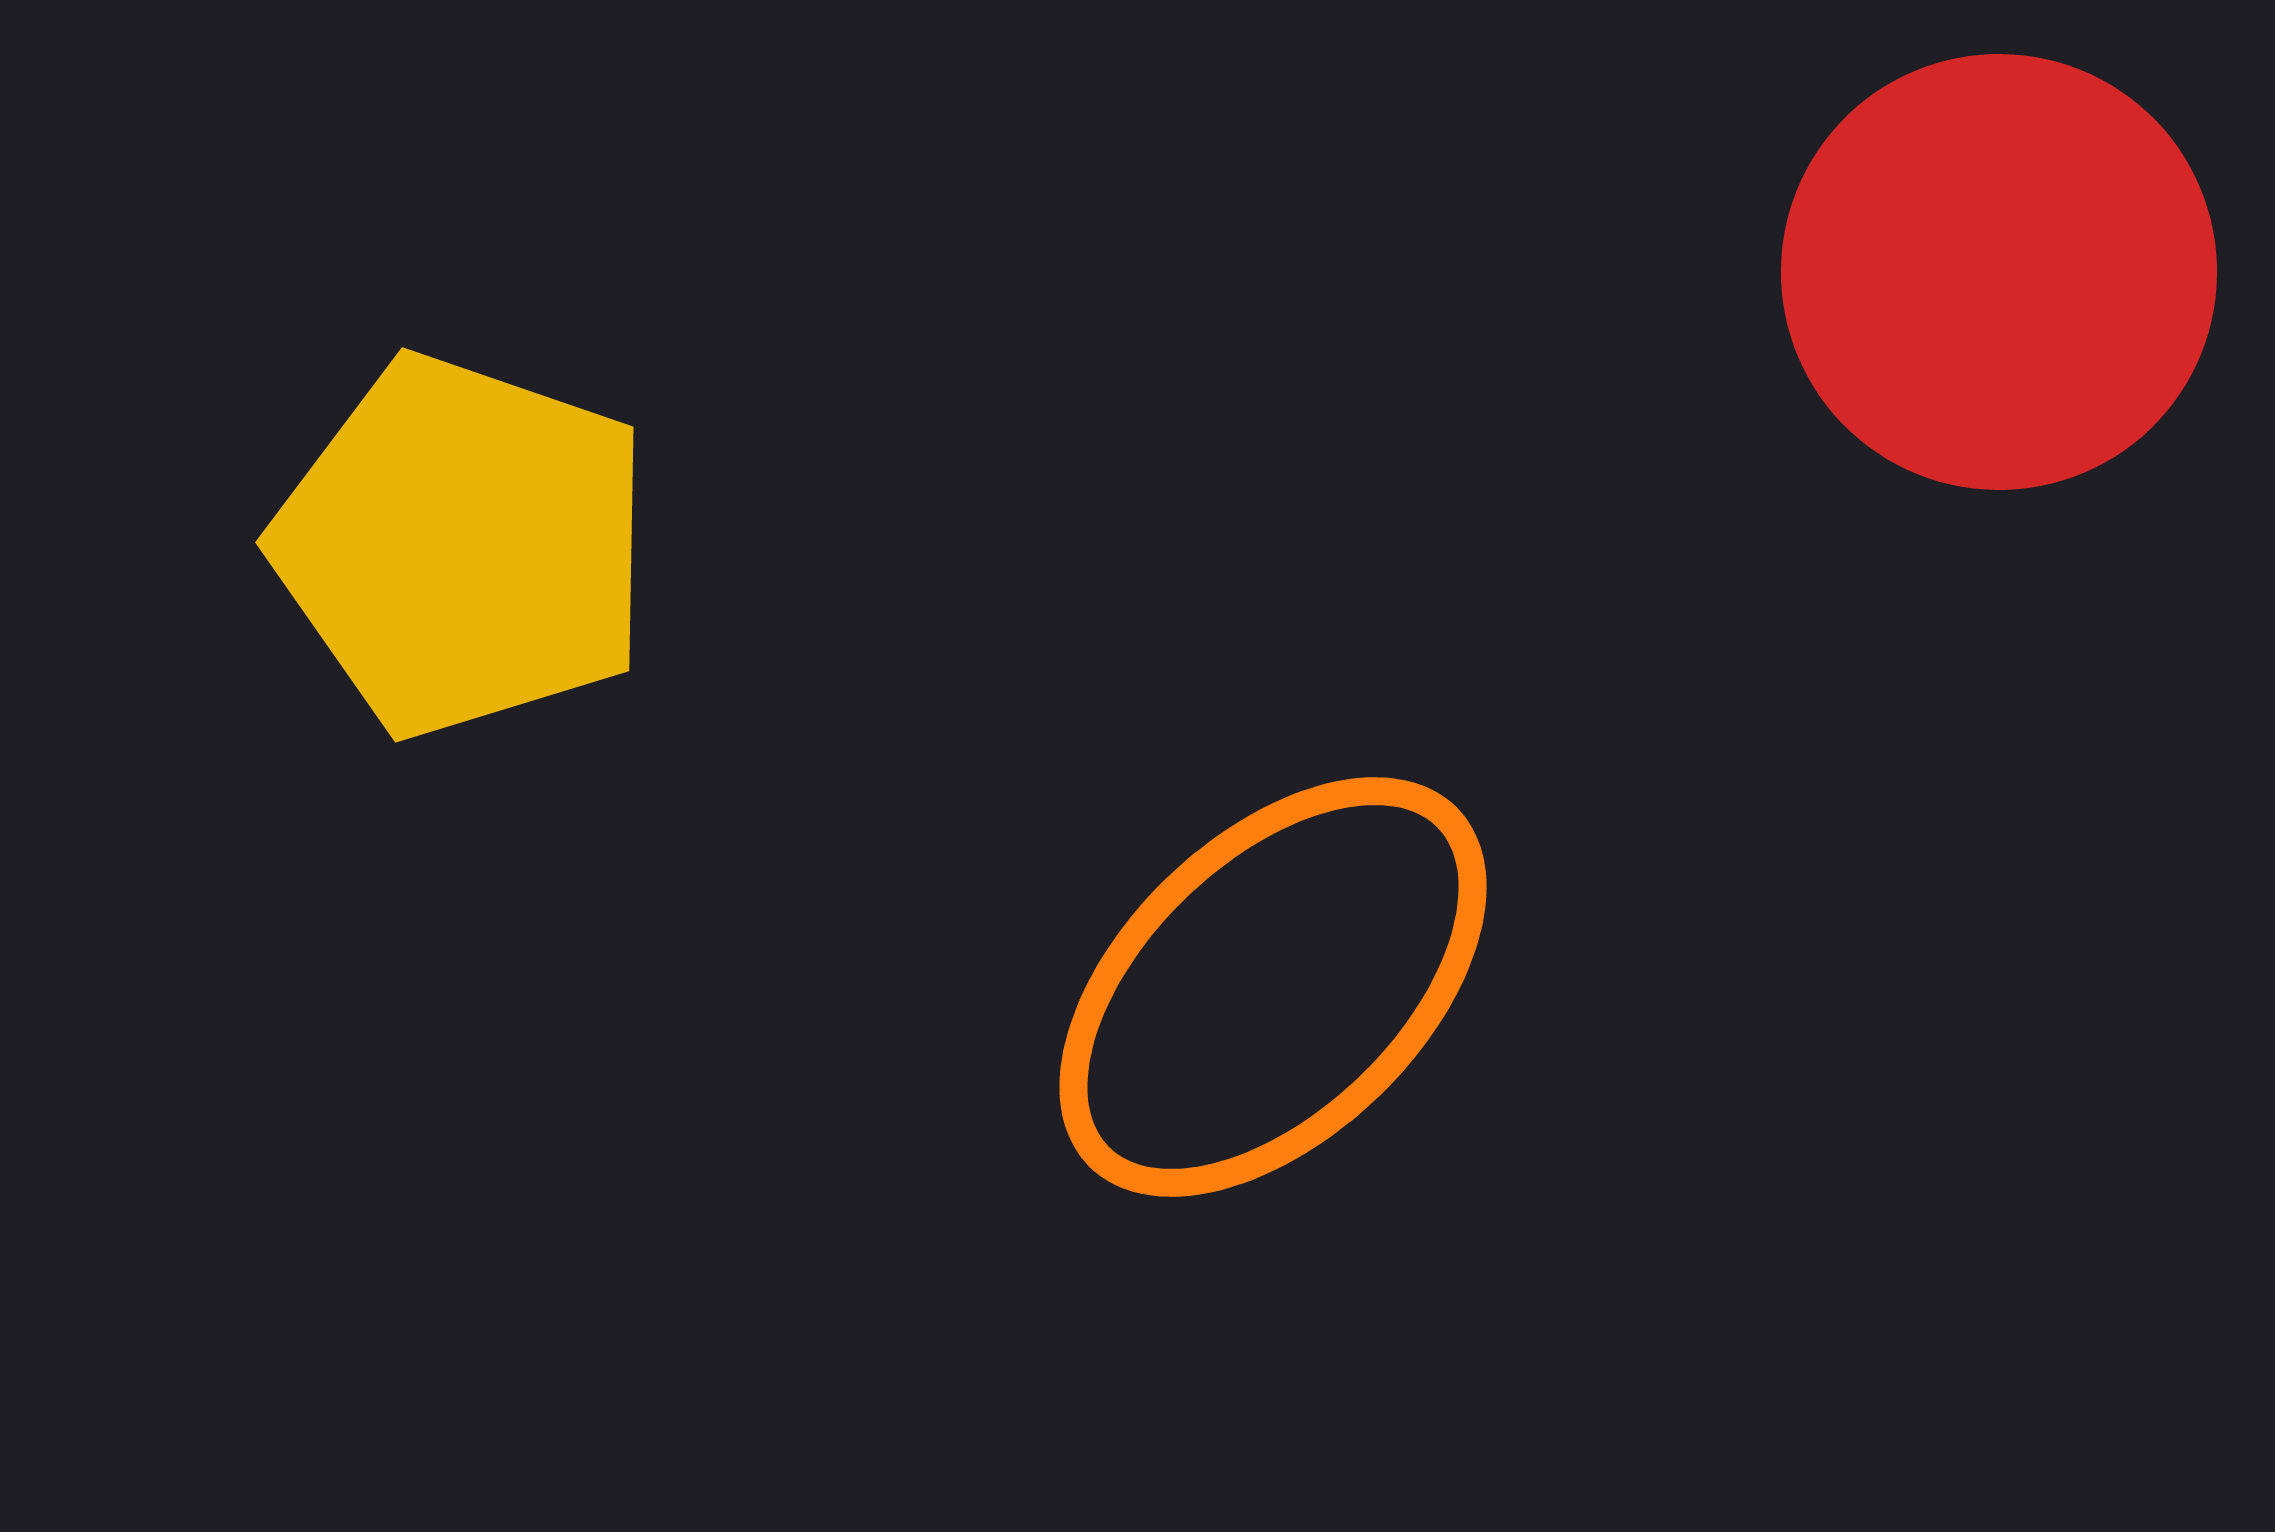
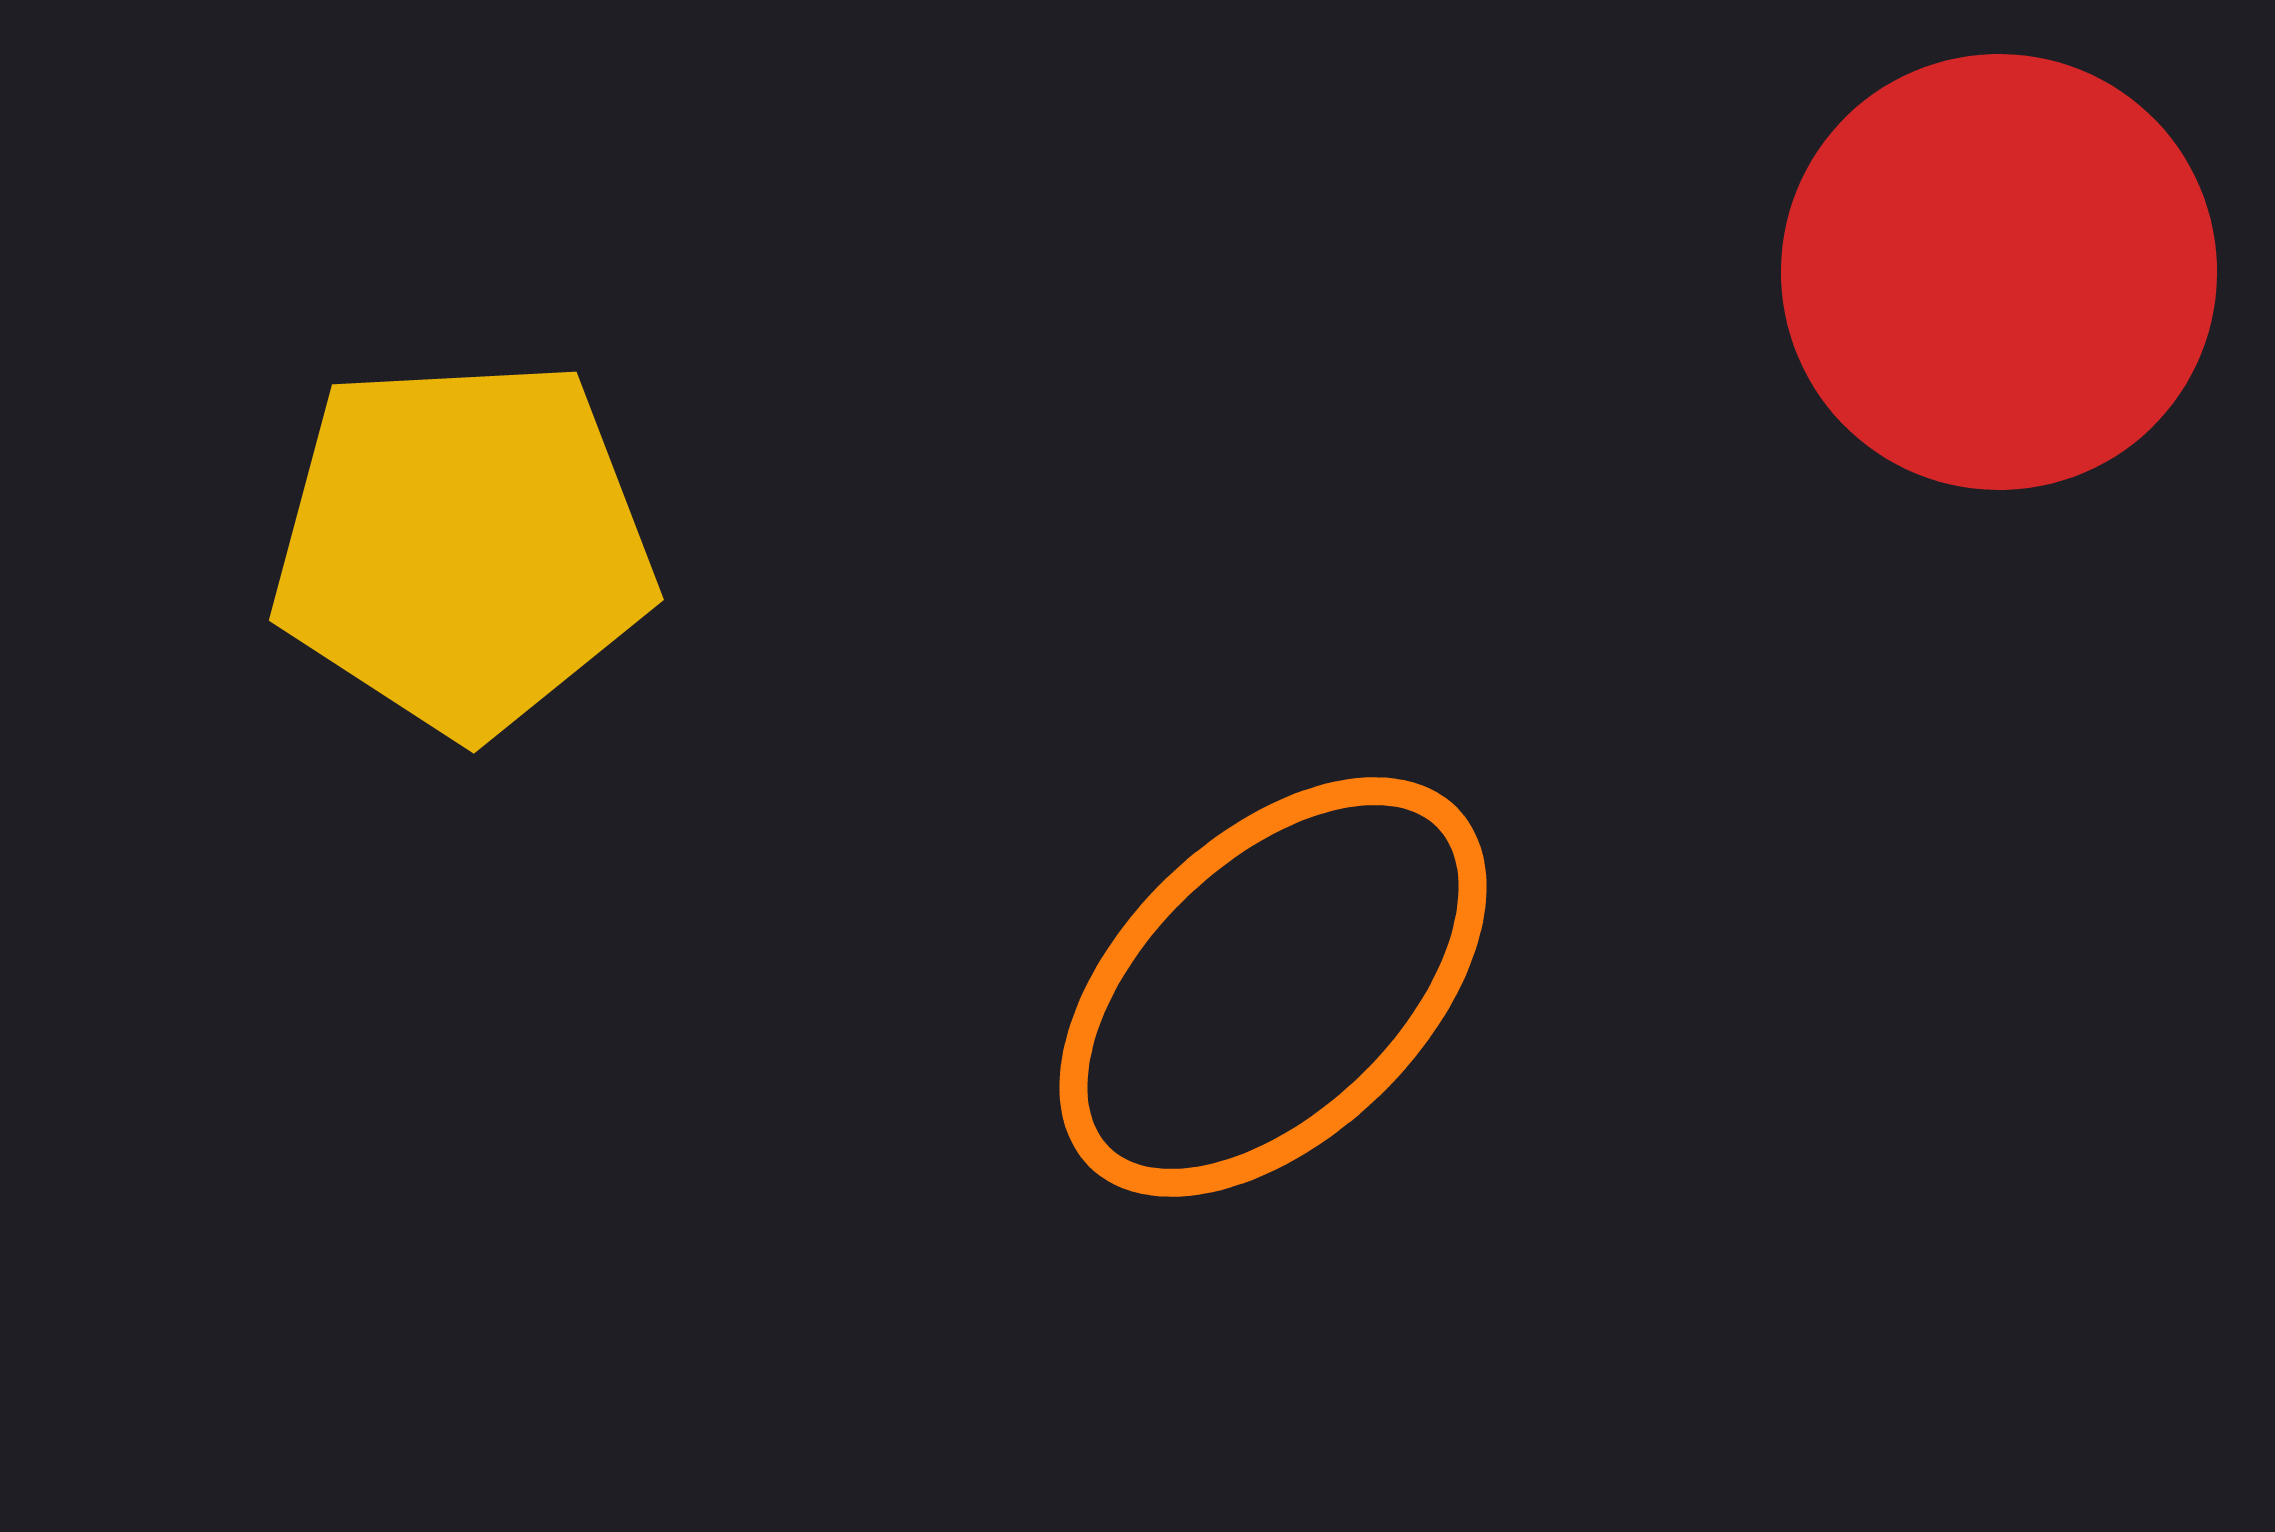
yellow pentagon: rotated 22 degrees counterclockwise
